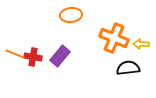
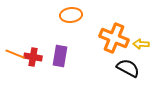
purple rectangle: rotated 30 degrees counterclockwise
black semicircle: rotated 35 degrees clockwise
